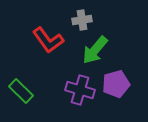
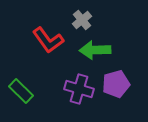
gray cross: rotated 30 degrees counterclockwise
green arrow: rotated 48 degrees clockwise
purple cross: moved 1 px left, 1 px up
